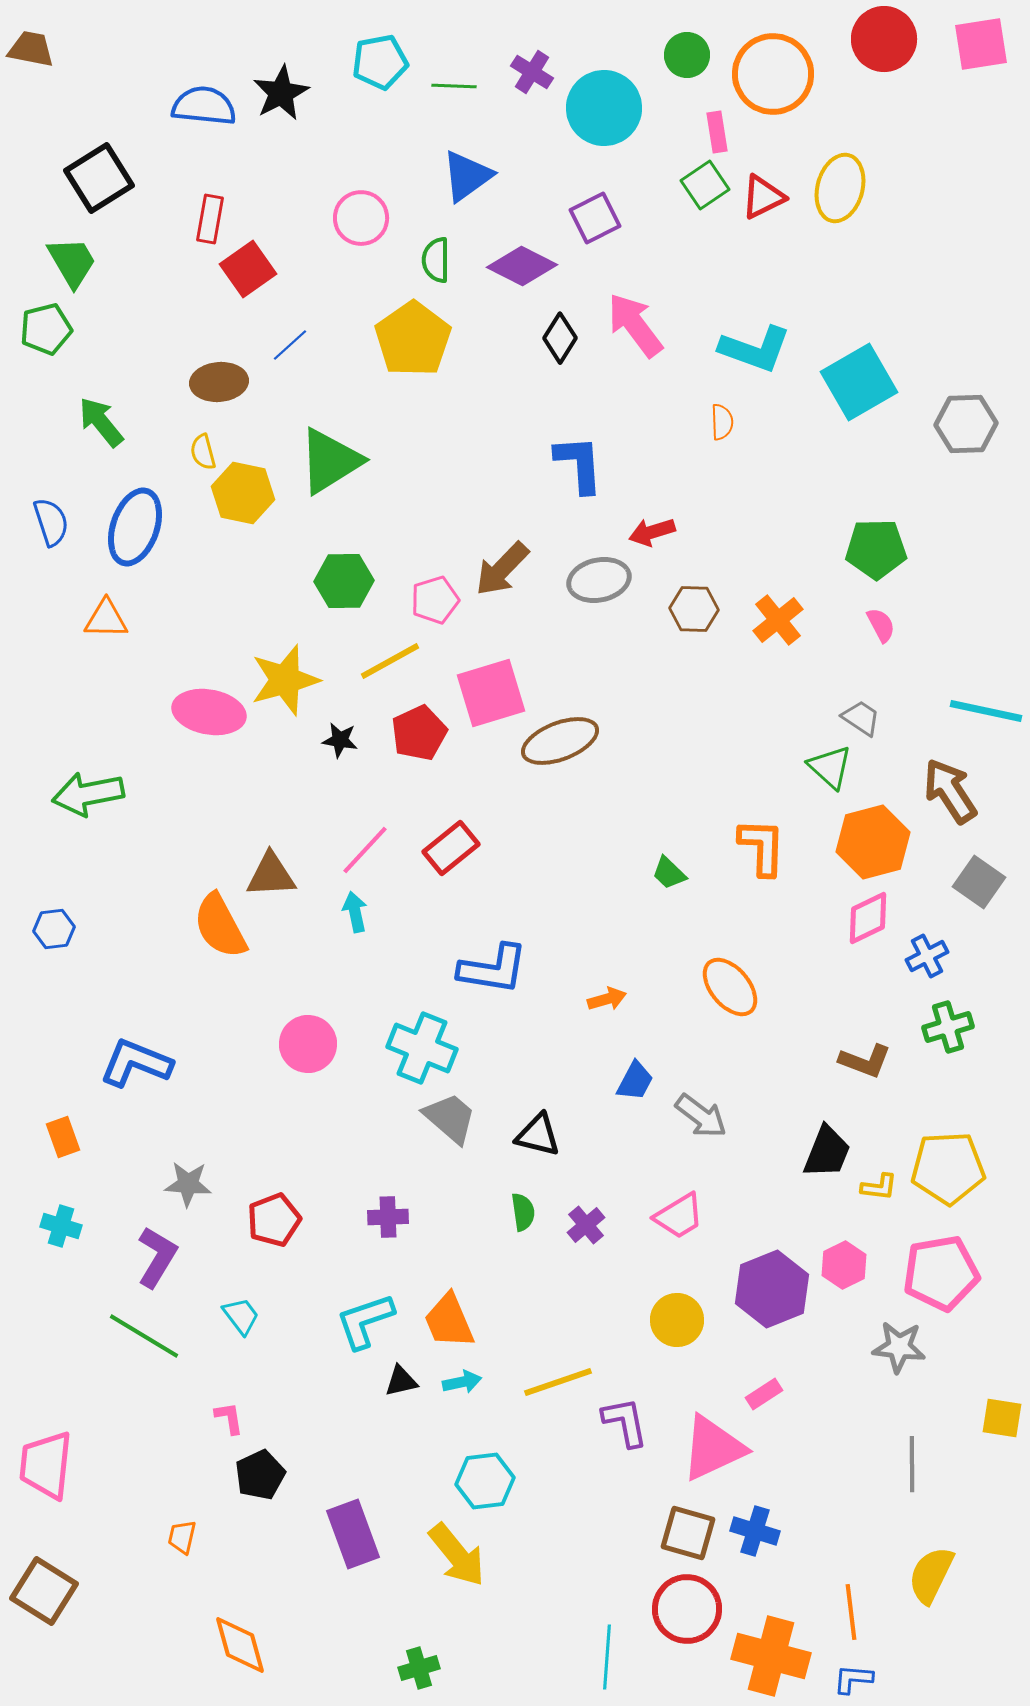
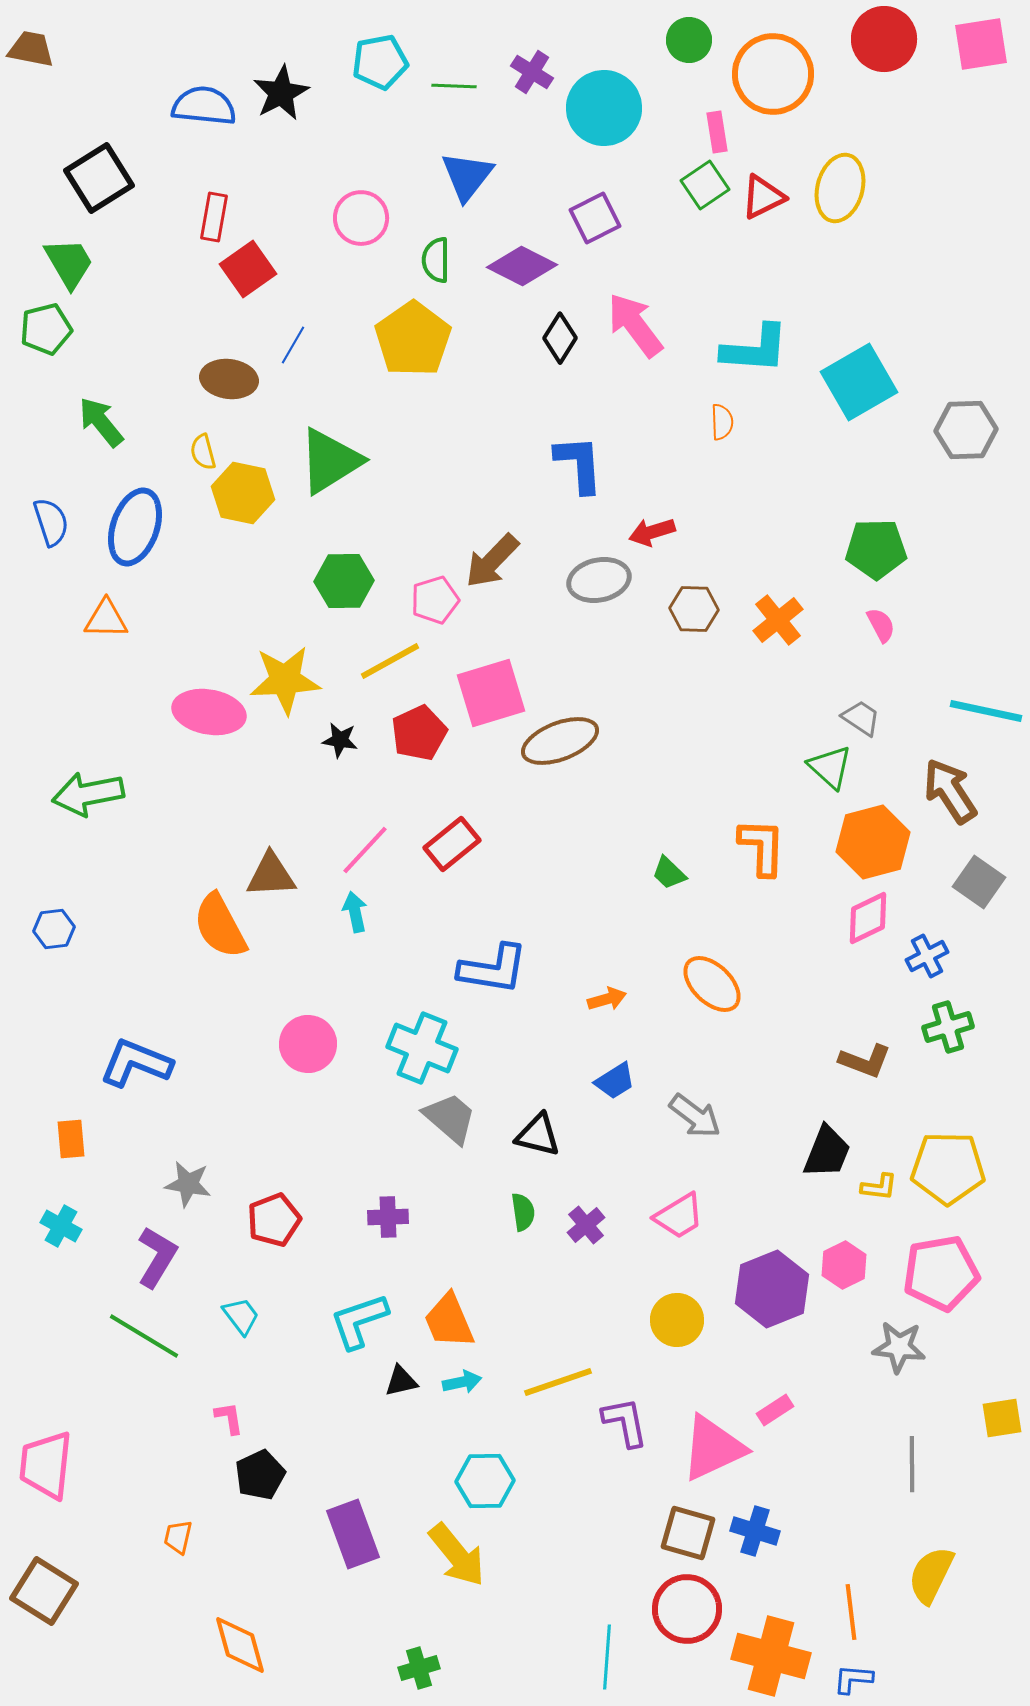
green circle at (687, 55): moved 2 px right, 15 px up
blue triangle at (467, 176): rotated 16 degrees counterclockwise
red rectangle at (210, 219): moved 4 px right, 2 px up
green trapezoid at (72, 262): moved 3 px left, 1 px down
blue line at (290, 345): moved 3 px right; rotated 18 degrees counterclockwise
cyan L-shape at (755, 349): rotated 16 degrees counterclockwise
brown ellipse at (219, 382): moved 10 px right, 3 px up; rotated 12 degrees clockwise
gray hexagon at (966, 424): moved 6 px down
brown arrow at (502, 569): moved 10 px left, 8 px up
yellow star at (285, 680): rotated 12 degrees clockwise
red rectangle at (451, 848): moved 1 px right, 4 px up
orange ellipse at (730, 987): moved 18 px left, 3 px up; rotated 6 degrees counterclockwise
blue trapezoid at (635, 1081): moved 20 px left; rotated 30 degrees clockwise
gray arrow at (701, 1116): moved 6 px left
orange rectangle at (63, 1137): moved 8 px right, 2 px down; rotated 15 degrees clockwise
yellow pentagon at (948, 1168): rotated 4 degrees clockwise
gray star at (188, 1184): rotated 6 degrees clockwise
cyan cross at (61, 1226): rotated 12 degrees clockwise
cyan L-shape at (365, 1321): moved 6 px left
pink rectangle at (764, 1394): moved 11 px right, 16 px down
yellow square at (1002, 1418): rotated 18 degrees counterclockwise
cyan hexagon at (485, 1481): rotated 6 degrees clockwise
orange trapezoid at (182, 1537): moved 4 px left
